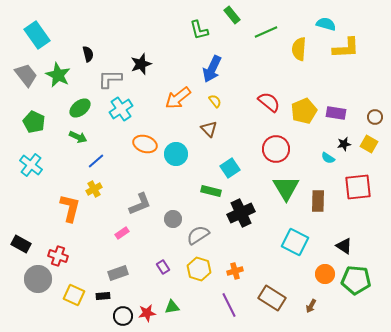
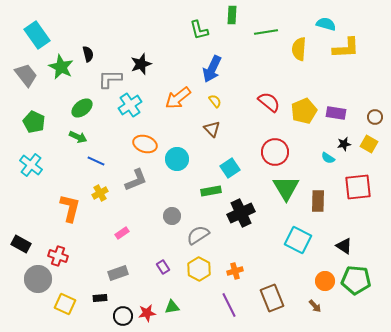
green rectangle at (232, 15): rotated 42 degrees clockwise
green line at (266, 32): rotated 15 degrees clockwise
green star at (58, 75): moved 3 px right, 8 px up
green ellipse at (80, 108): moved 2 px right
cyan cross at (121, 109): moved 9 px right, 4 px up
brown triangle at (209, 129): moved 3 px right
red circle at (276, 149): moved 1 px left, 3 px down
cyan circle at (176, 154): moved 1 px right, 5 px down
blue line at (96, 161): rotated 66 degrees clockwise
yellow cross at (94, 189): moved 6 px right, 4 px down
green rectangle at (211, 191): rotated 24 degrees counterclockwise
gray L-shape at (140, 204): moved 4 px left, 24 px up
gray circle at (173, 219): moved 1 px left, 3 px up
cyan square at (295, 242): moved 3 px right, 2 px up
yellow hexagon at (199, 269): rotated 10 degrees clockwise
orange circle at (325, 274): moved 7 px down
yellow square at (74, 295): moved 9 px left, 9 px down
black rectangle at (103, 296): moved 3 px left, 2 px down
brown rectangle at (272, 298): rotated 36 degrees clockwise
brown arrow at (311, 306): moved 4 px right; rotated 72 degrees counterclockwise
